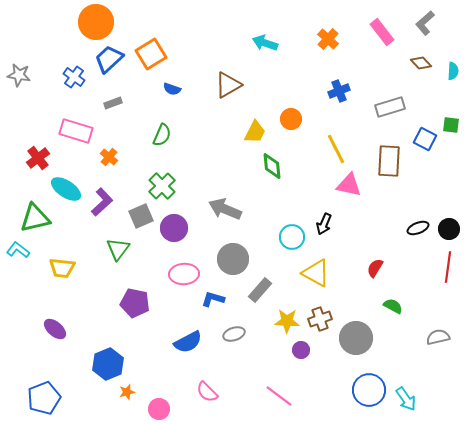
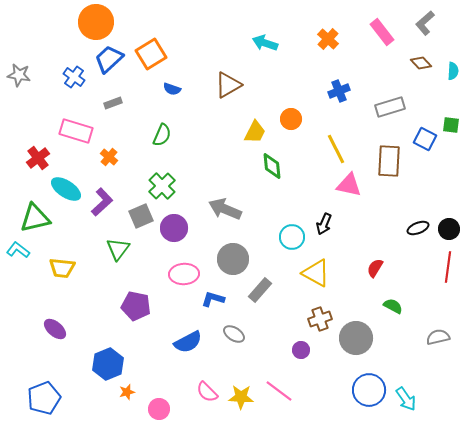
purple pentagon at (135, 303): moved 1 px right, 3 px down
yellow star at (287, 321): moved 46 px left, 76 px down
gray ellipse at (234, 334): rotated 50 degrees clockwise
pink line at (279, 396): moved 5 px up
